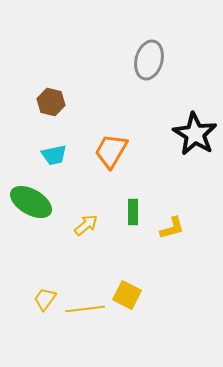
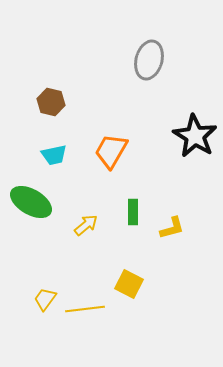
black star: moved 2 px down
yellow square: moved 2 px right, 11 px up
